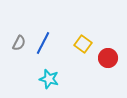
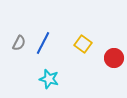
red circle: moved 6 px right
